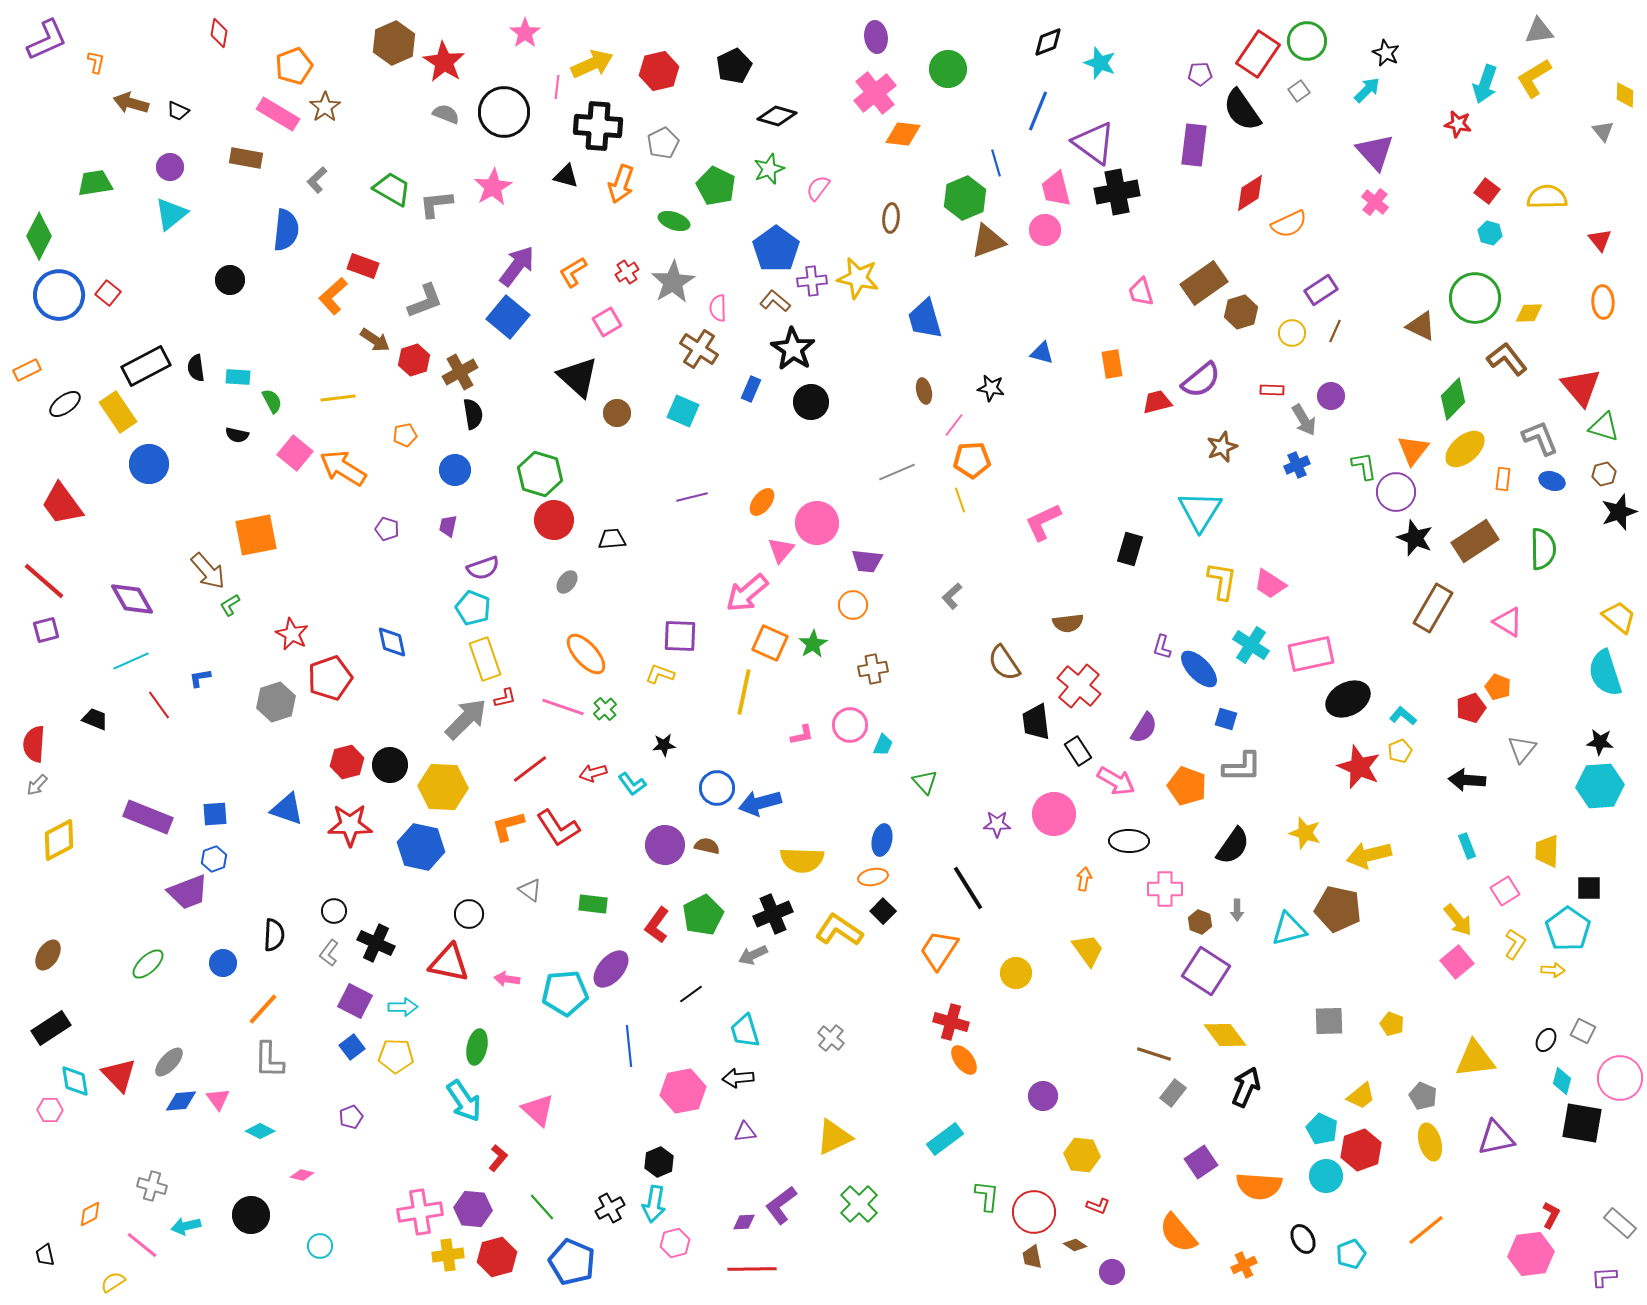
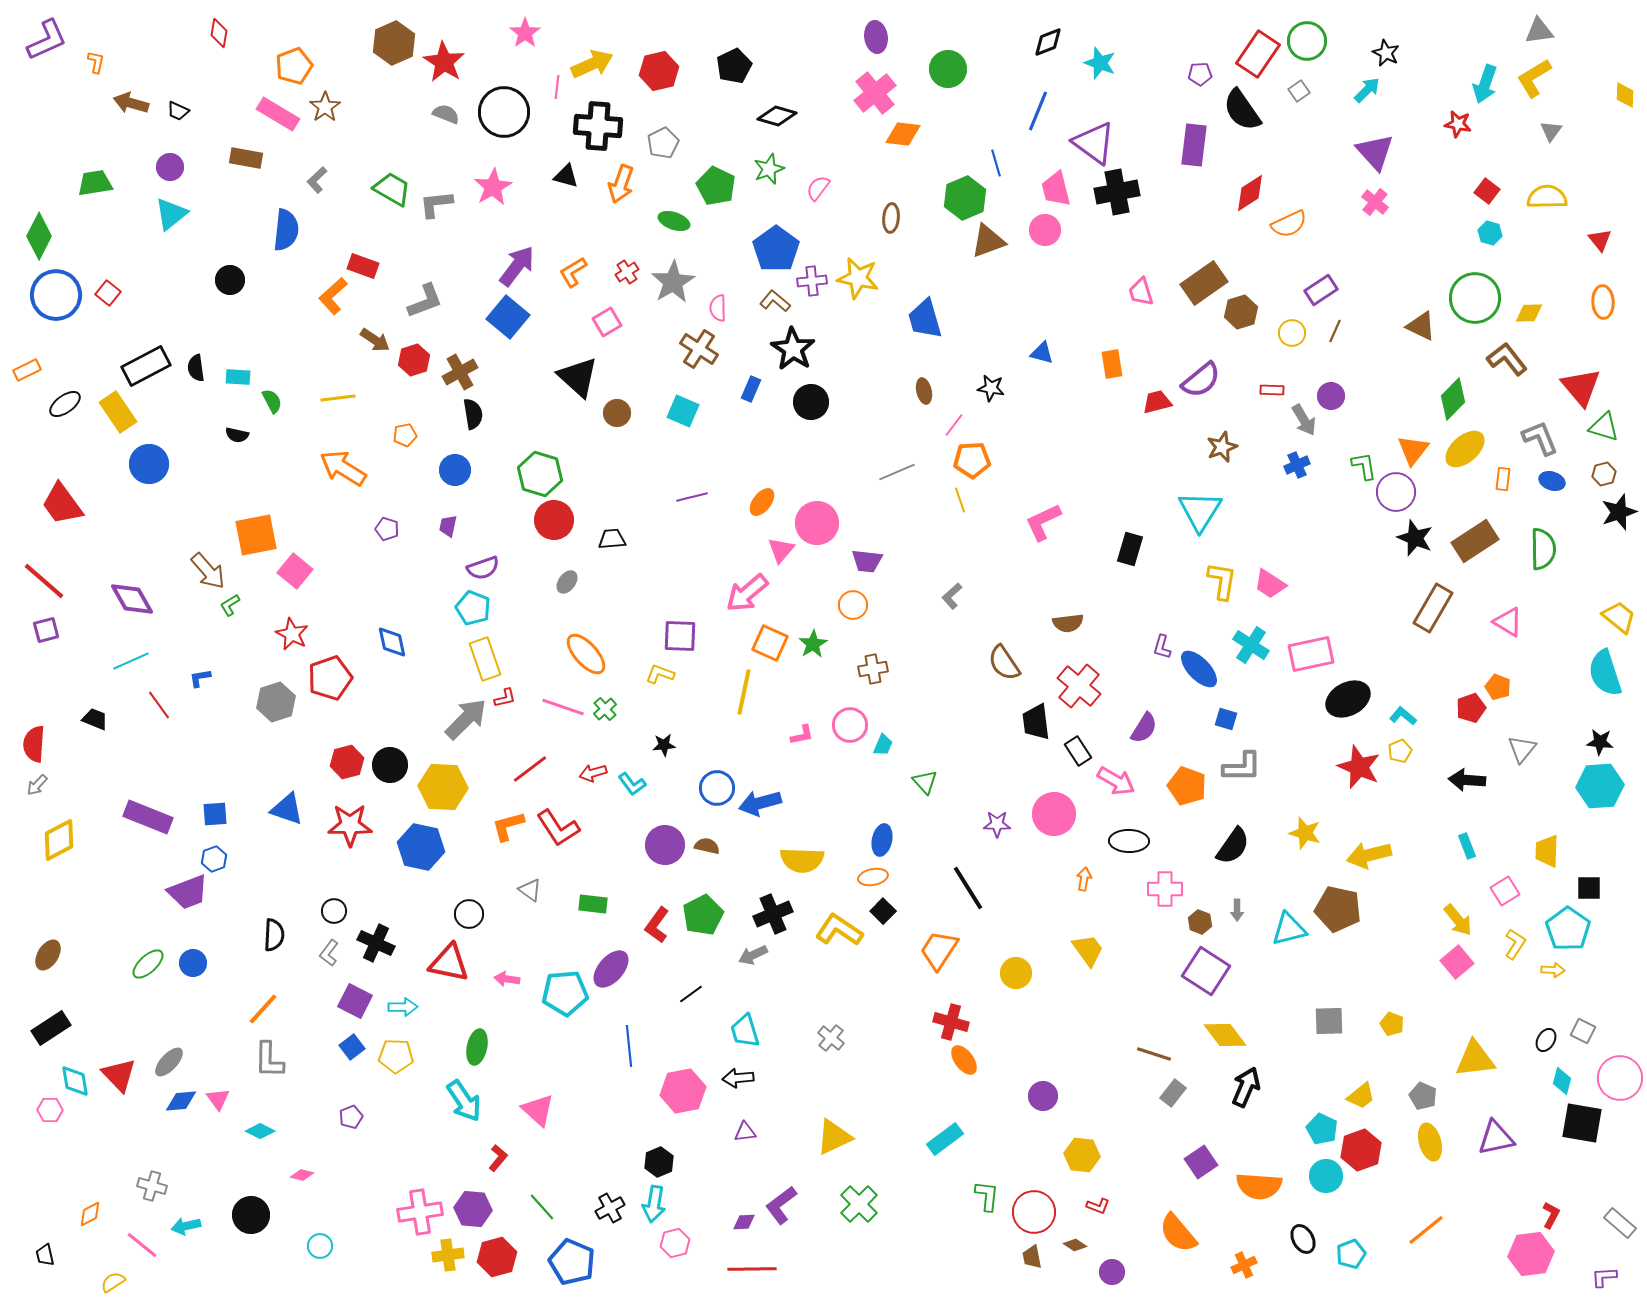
gray triangle at (1603, 131): moved 52 px left; rotated 15 degrees clockwise
blue circle at (59, 295): moved 3 px left
pink square at (295, 453): moved 118 px down
blue circle at (223, 963): moved 30 px left
